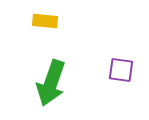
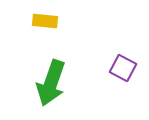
purple square: moved 2 px right, 2 px up; rotated 20 degrees clockwise
